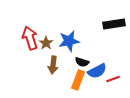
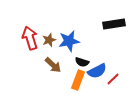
brown star: moved 3 px right, 3 px up; rotated 16 degrees clockwise
brown arrow: rotated 54 degrees counterclockwise
red line: rotated 24 degrees counterclockwise
